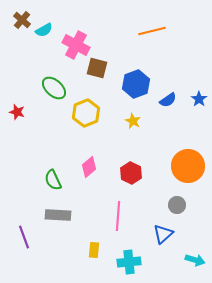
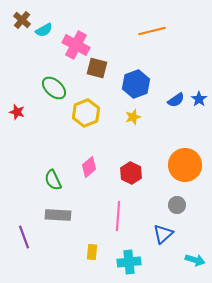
blue semicircle: moved 8 px right
yellow star: moved 4 px up; rotated 28 degrees clockwise
orange circle: moved 3 px left, 1 px up
yellow rectangle: moved 2 px left, 2 px down
